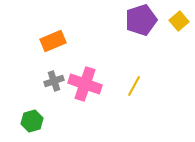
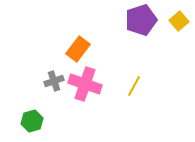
orange rectangle: moved 25 px right, 8 px down; rotated 30 degrees counterclockwise
